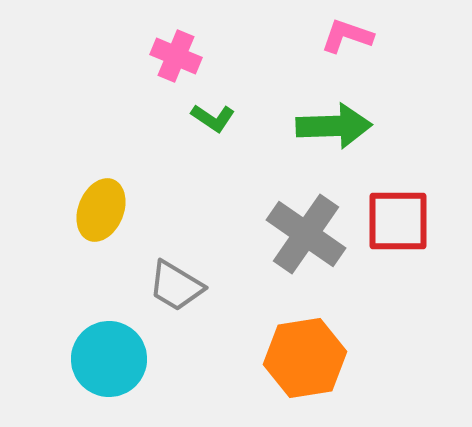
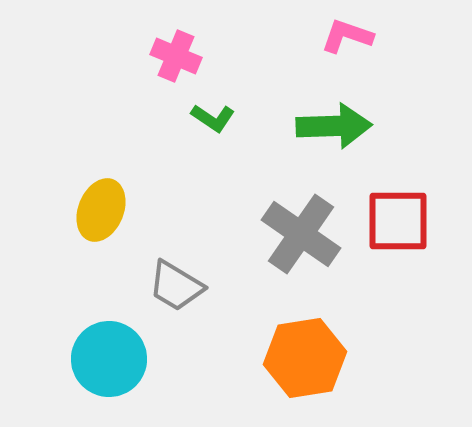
gray cross: moved 5 px left
